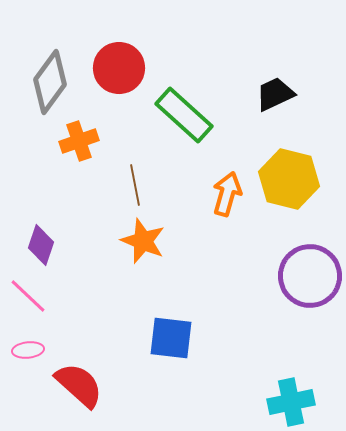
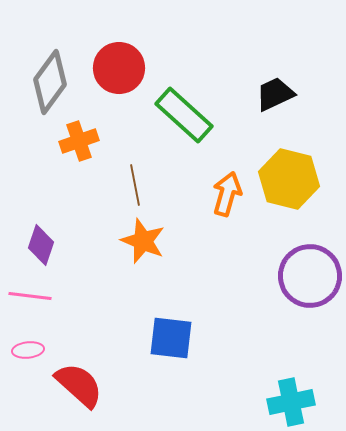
pink line: moved 2 px right; rotated 36 degrees counterclockwise
